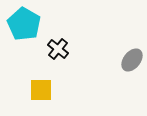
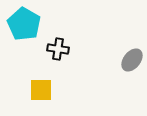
black cross: rotated 30 degrees counterclockwise
